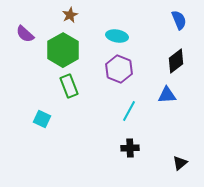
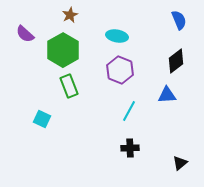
purple hexagon: moved 1 px right, 1 px down
